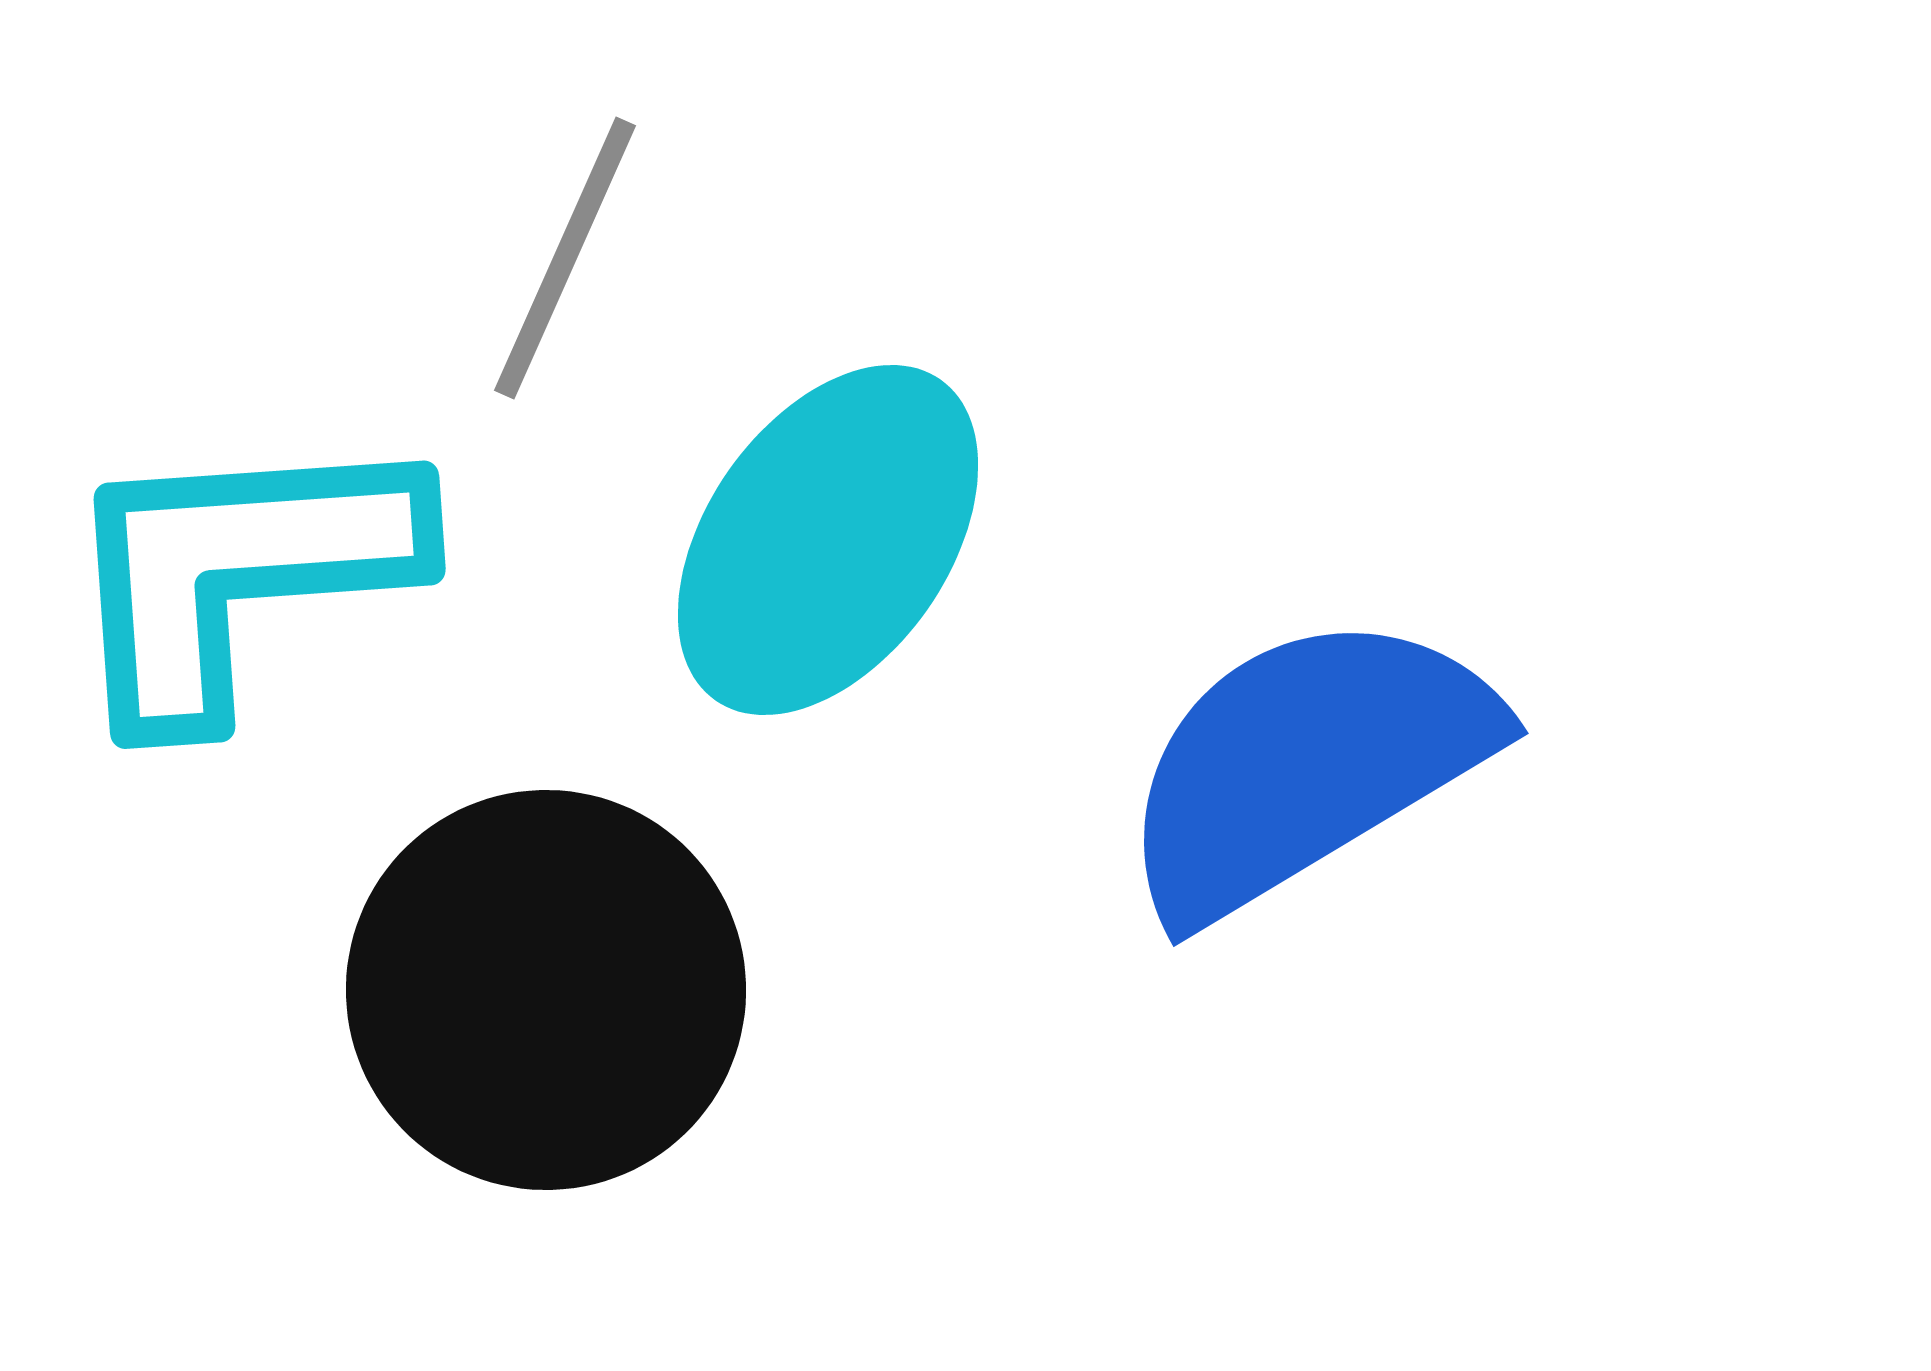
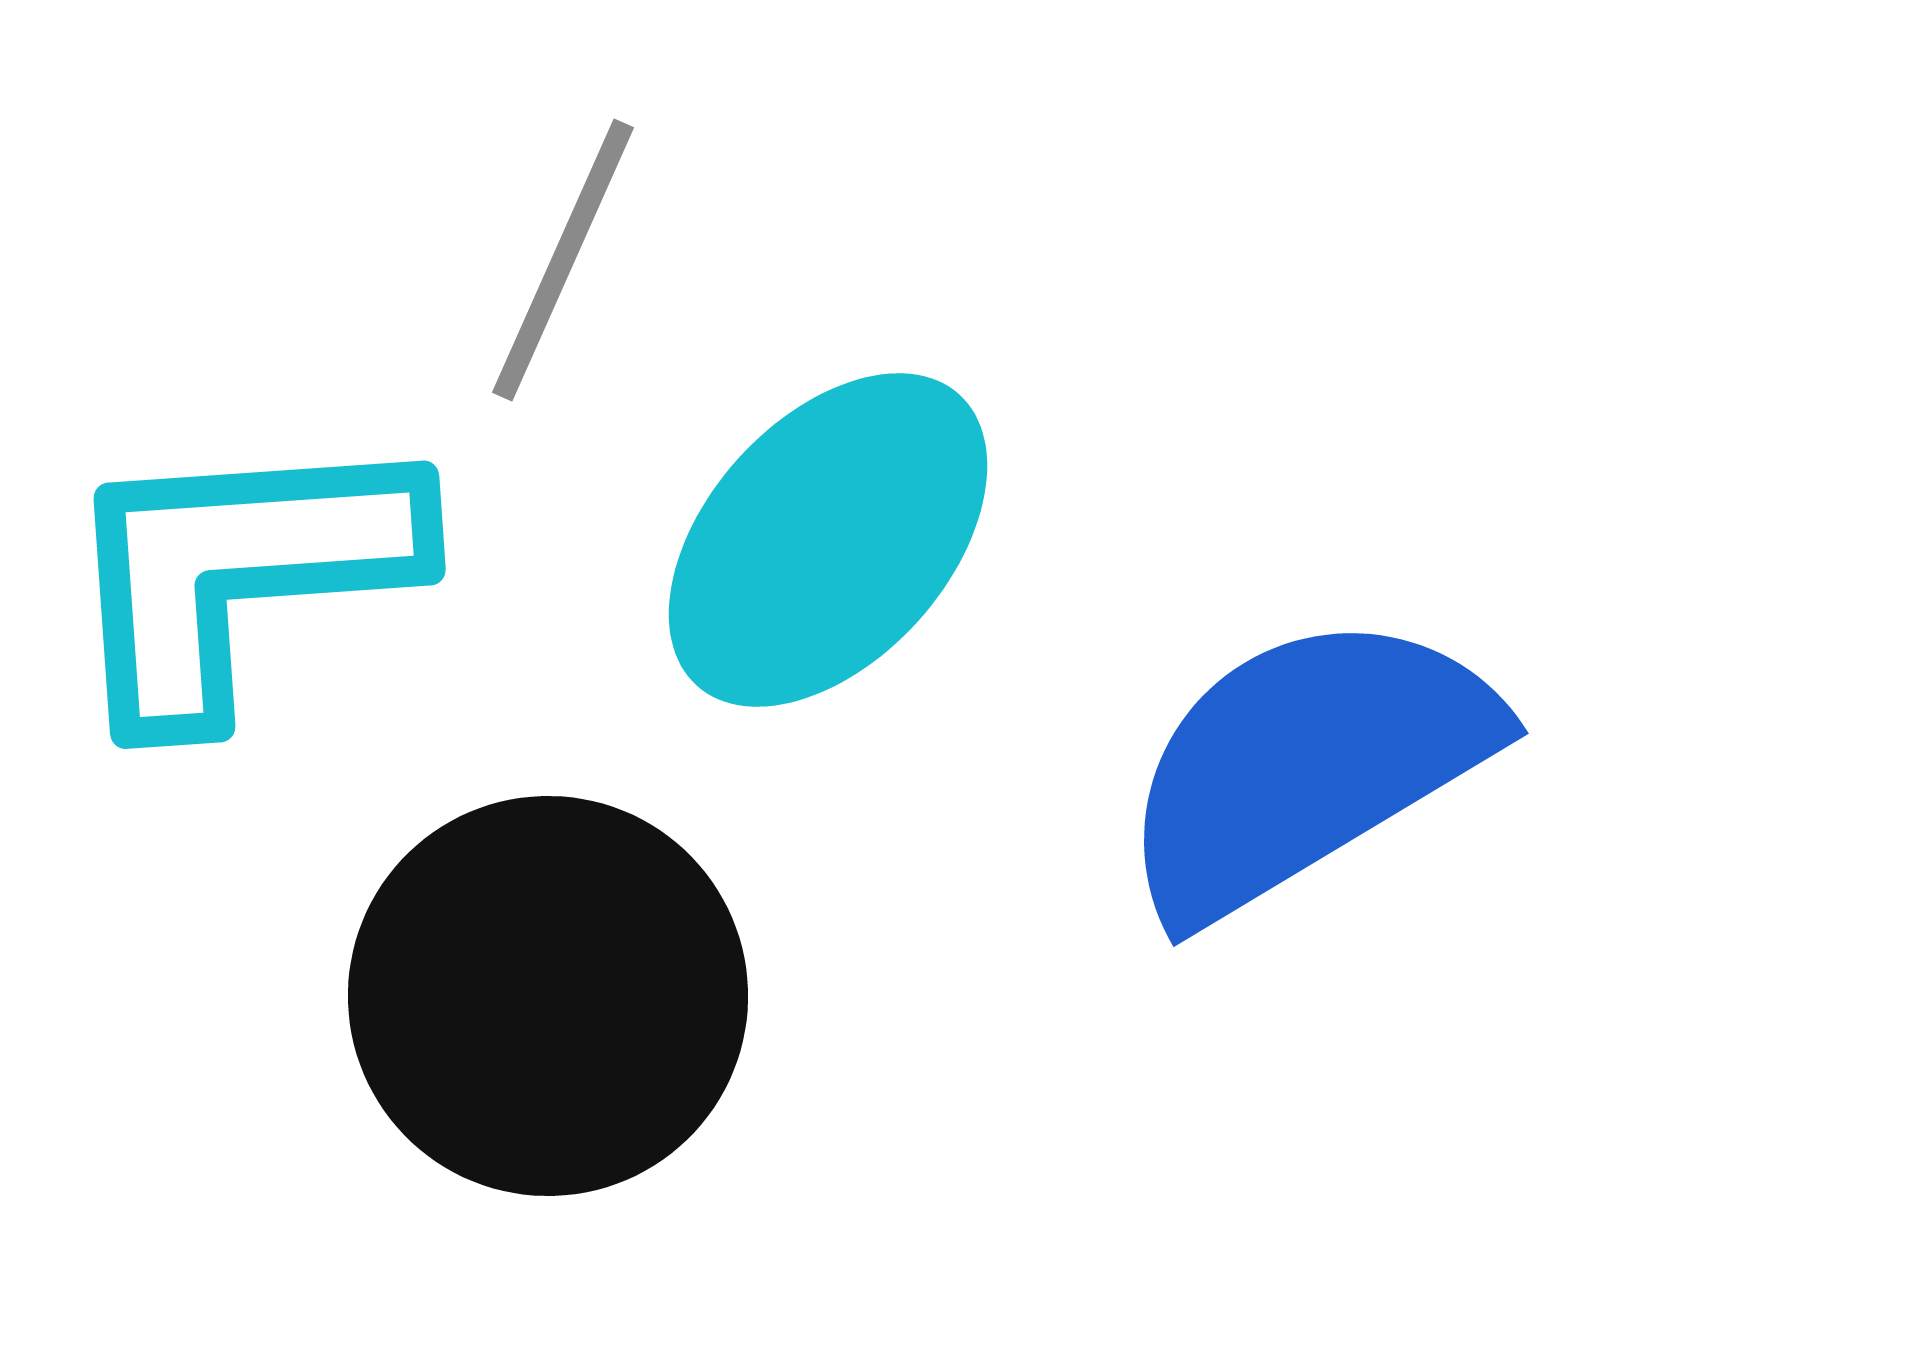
gray line: moved 2 px left, 2 px down
cyan ellipse: rotated 7 degrees clockwise
black circle: moved 2 px right, 6 px down
